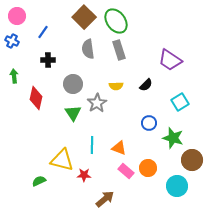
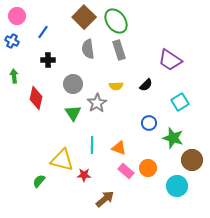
green semicircle: rotated 24 degrees counterclockwise
